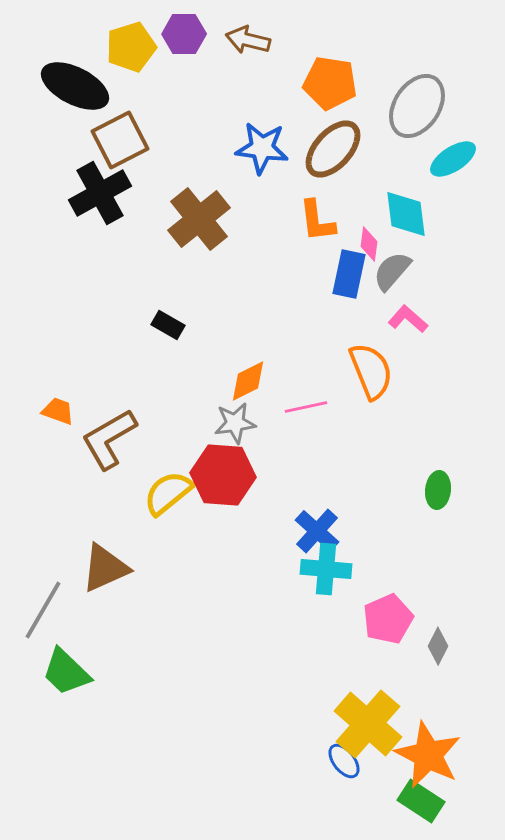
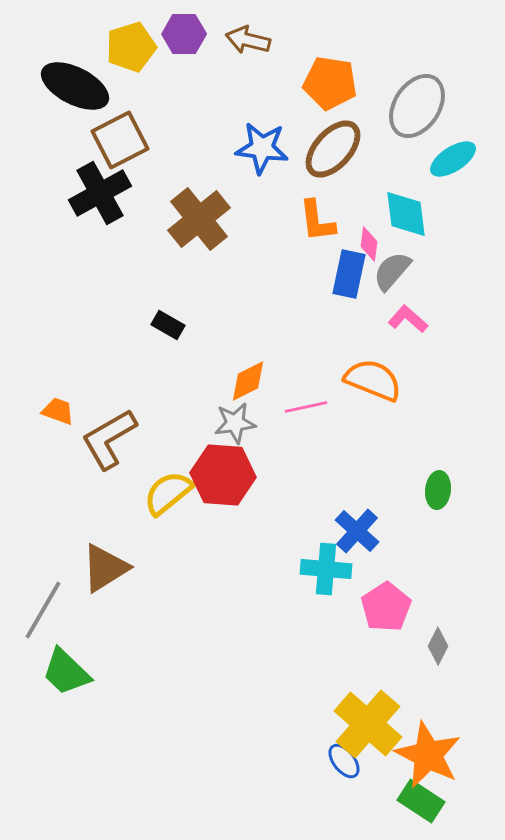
orange semicircle: moved 2 px right, 9 px down; rotated 46 degrees counterclockwise
blue cross: moved 40 px right
brown triangle: rotated 8 degrees counterclockwise
pink pentagon: moved 2 px left, 12 px up; rotated 9 degrees counterclockwise
